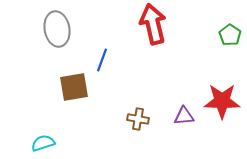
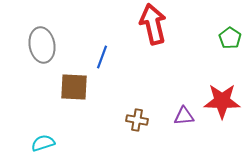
gray ellipse: moved 15 px left, 16 px down
green pentagon: moved 3 px down
blue line: moved 3 px up
brown square: rotated 12 degrees clockwise
brown cross: moved 1 px left, 1 px down
